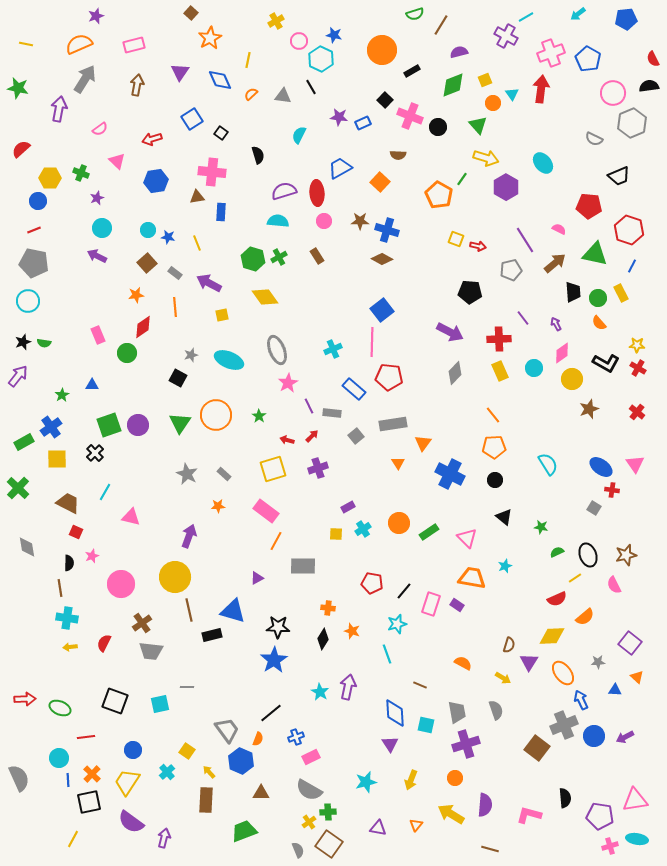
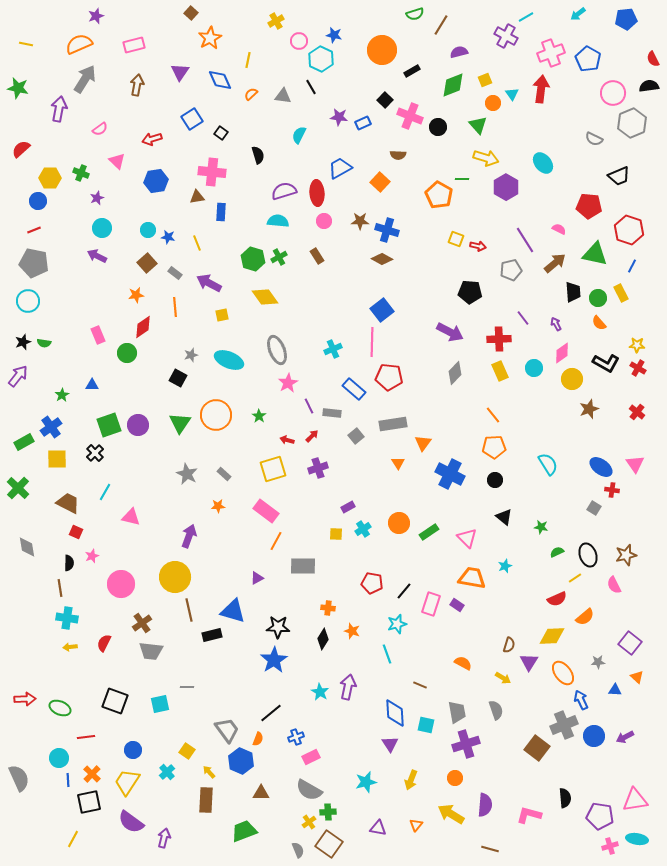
green line at (462, 179): rotated 56 degrees clockwise
